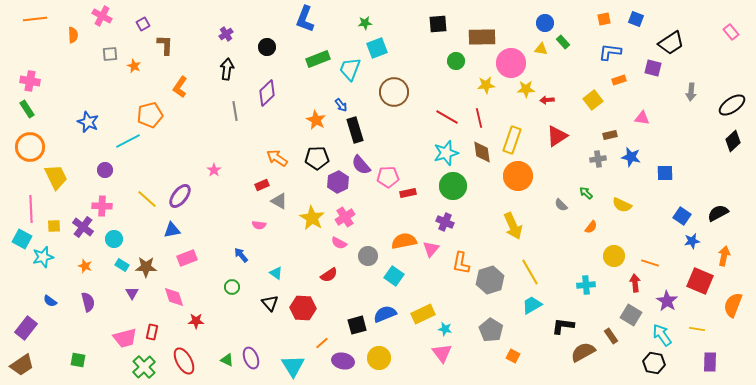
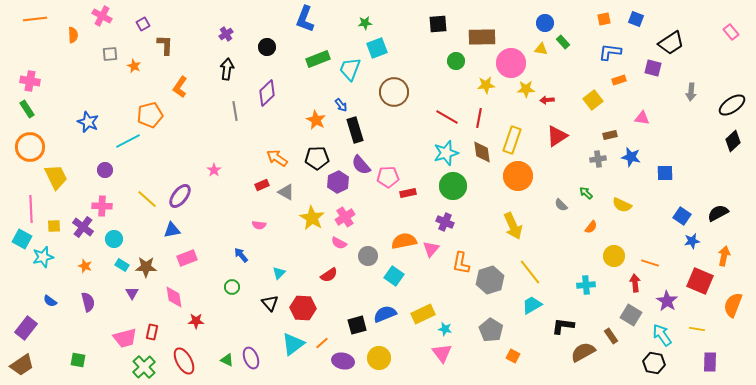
red line at (479, 118): rotated 24 degrees clockwise
gray triangle at (279, 201): moved 7 px right, 9 px up
yellow line at (530, 272): rotated 8 degrees counterclockwise
cyan triangle at (276, 273): moved 3 px right; rotated 40 degrees clockwise
pink diamond at (174, 297): rotated 10 degrees clockwise
cyan triangle at (293, 366): moved 22 px up; rotated 25 degrees clockwise
